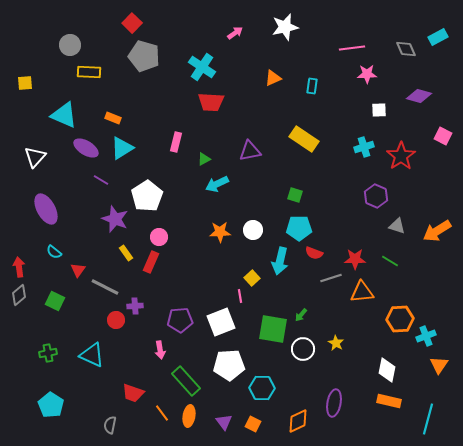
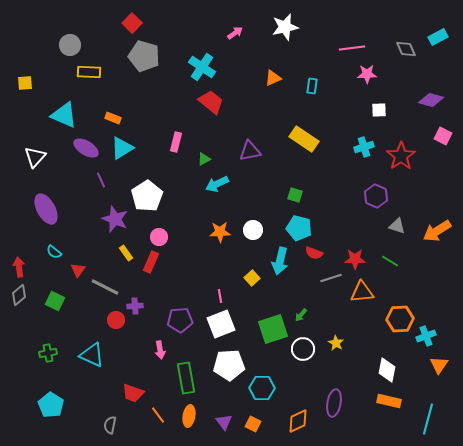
purple diamond at (419, 96): moved 12 px right, 4 px down
red trapezoid at (211, 102): rotated 144 degrees counterclockwise
purple line at (101, 180): rotated 35 degrees clockwise
cyan pentagon at (299, 228): rotated 15 degrees clockwise
pink line at (240, 296): moved 20 px left
white square at (221, 322): moved 2 px down
green square at (273, 329): rotated 28 degrees counterclockwise
green rectangle at (186, 381): moved 3 px up; rotated 32 degrees clockwise
orange line at (162, 413): moved 4 px left, 2 px down
